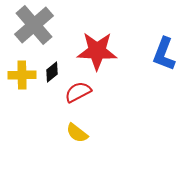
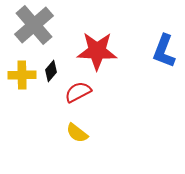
blue L-shape: moved 3 px up
black diamond: moved 1 px left, 1 px up; rotated 10 degrees counterclockwise
